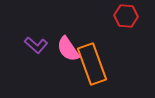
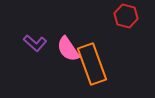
red hexagon: rotated 10 degrees clockwise
purple L-shape: moved 1 px left, 2 px up
